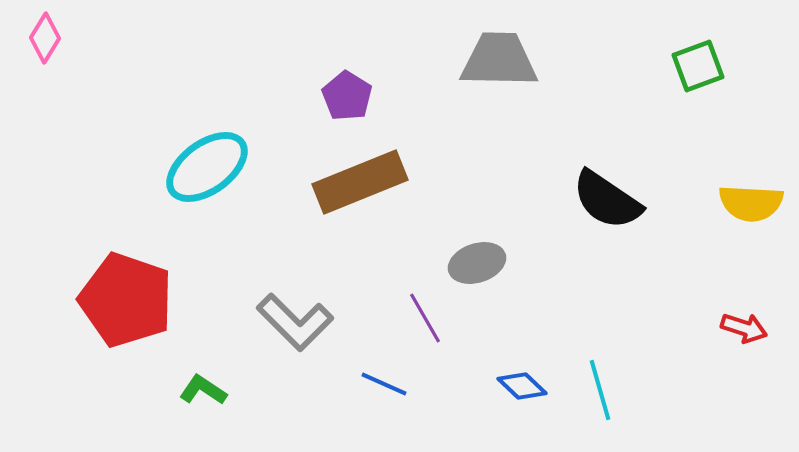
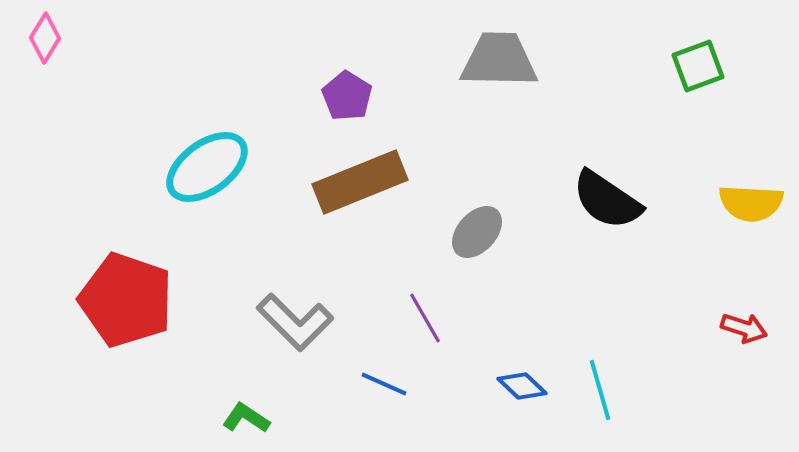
gray ellipse: moved 31 px up; rotated 30 degrees counterclockwise
green L-shape: moved 43 px right, 28 px down
